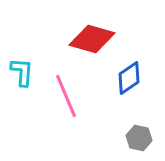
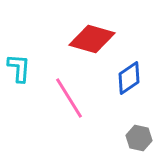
cyan L-shape: moved 3 px left, 4 px up
pink line: moved 3 px right, 2 px down; rotated 9 degrees counterclockwise
